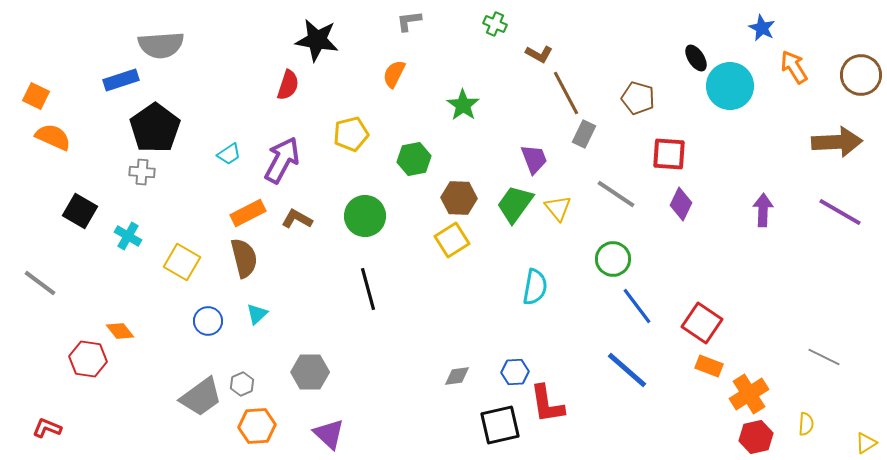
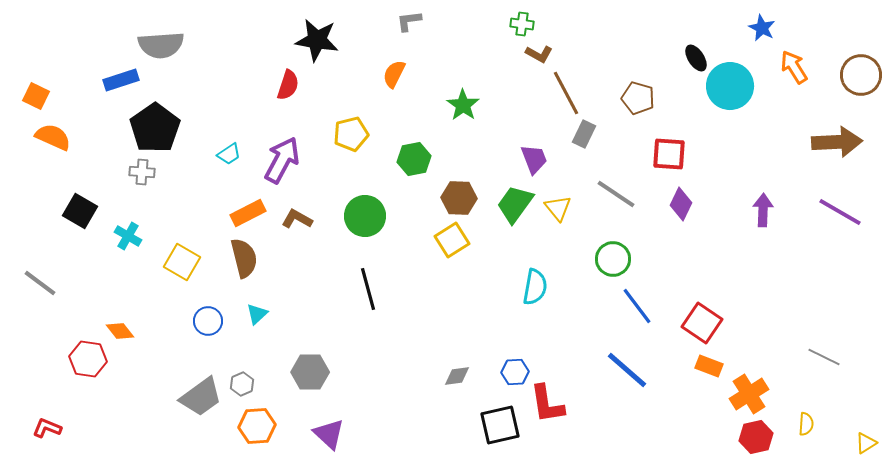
green cross at (495, 24): moved 27 px right; rotated 15 degrees counterclockwise
